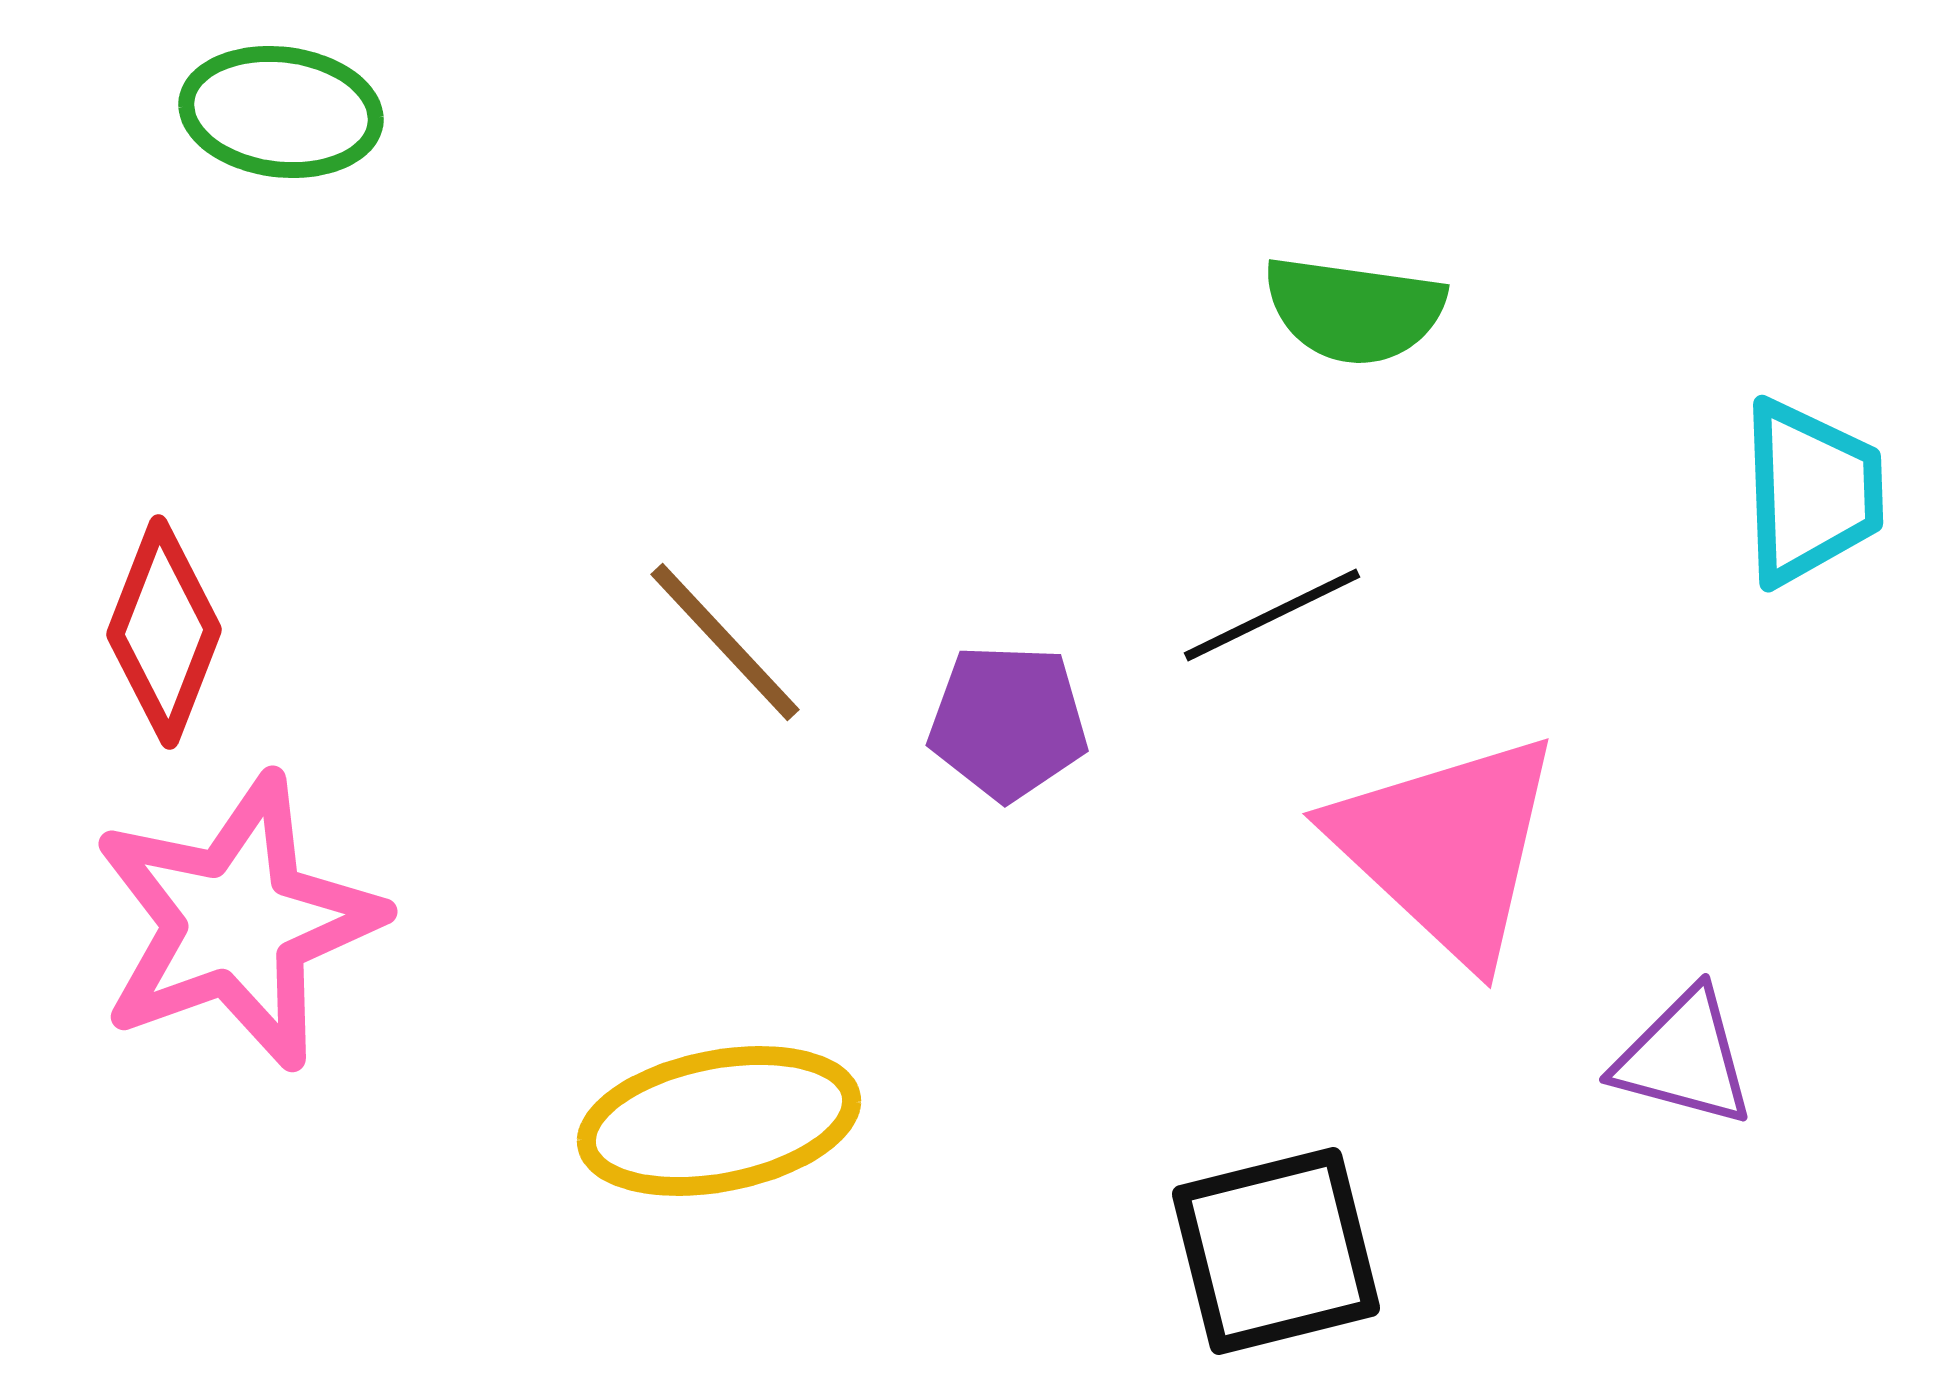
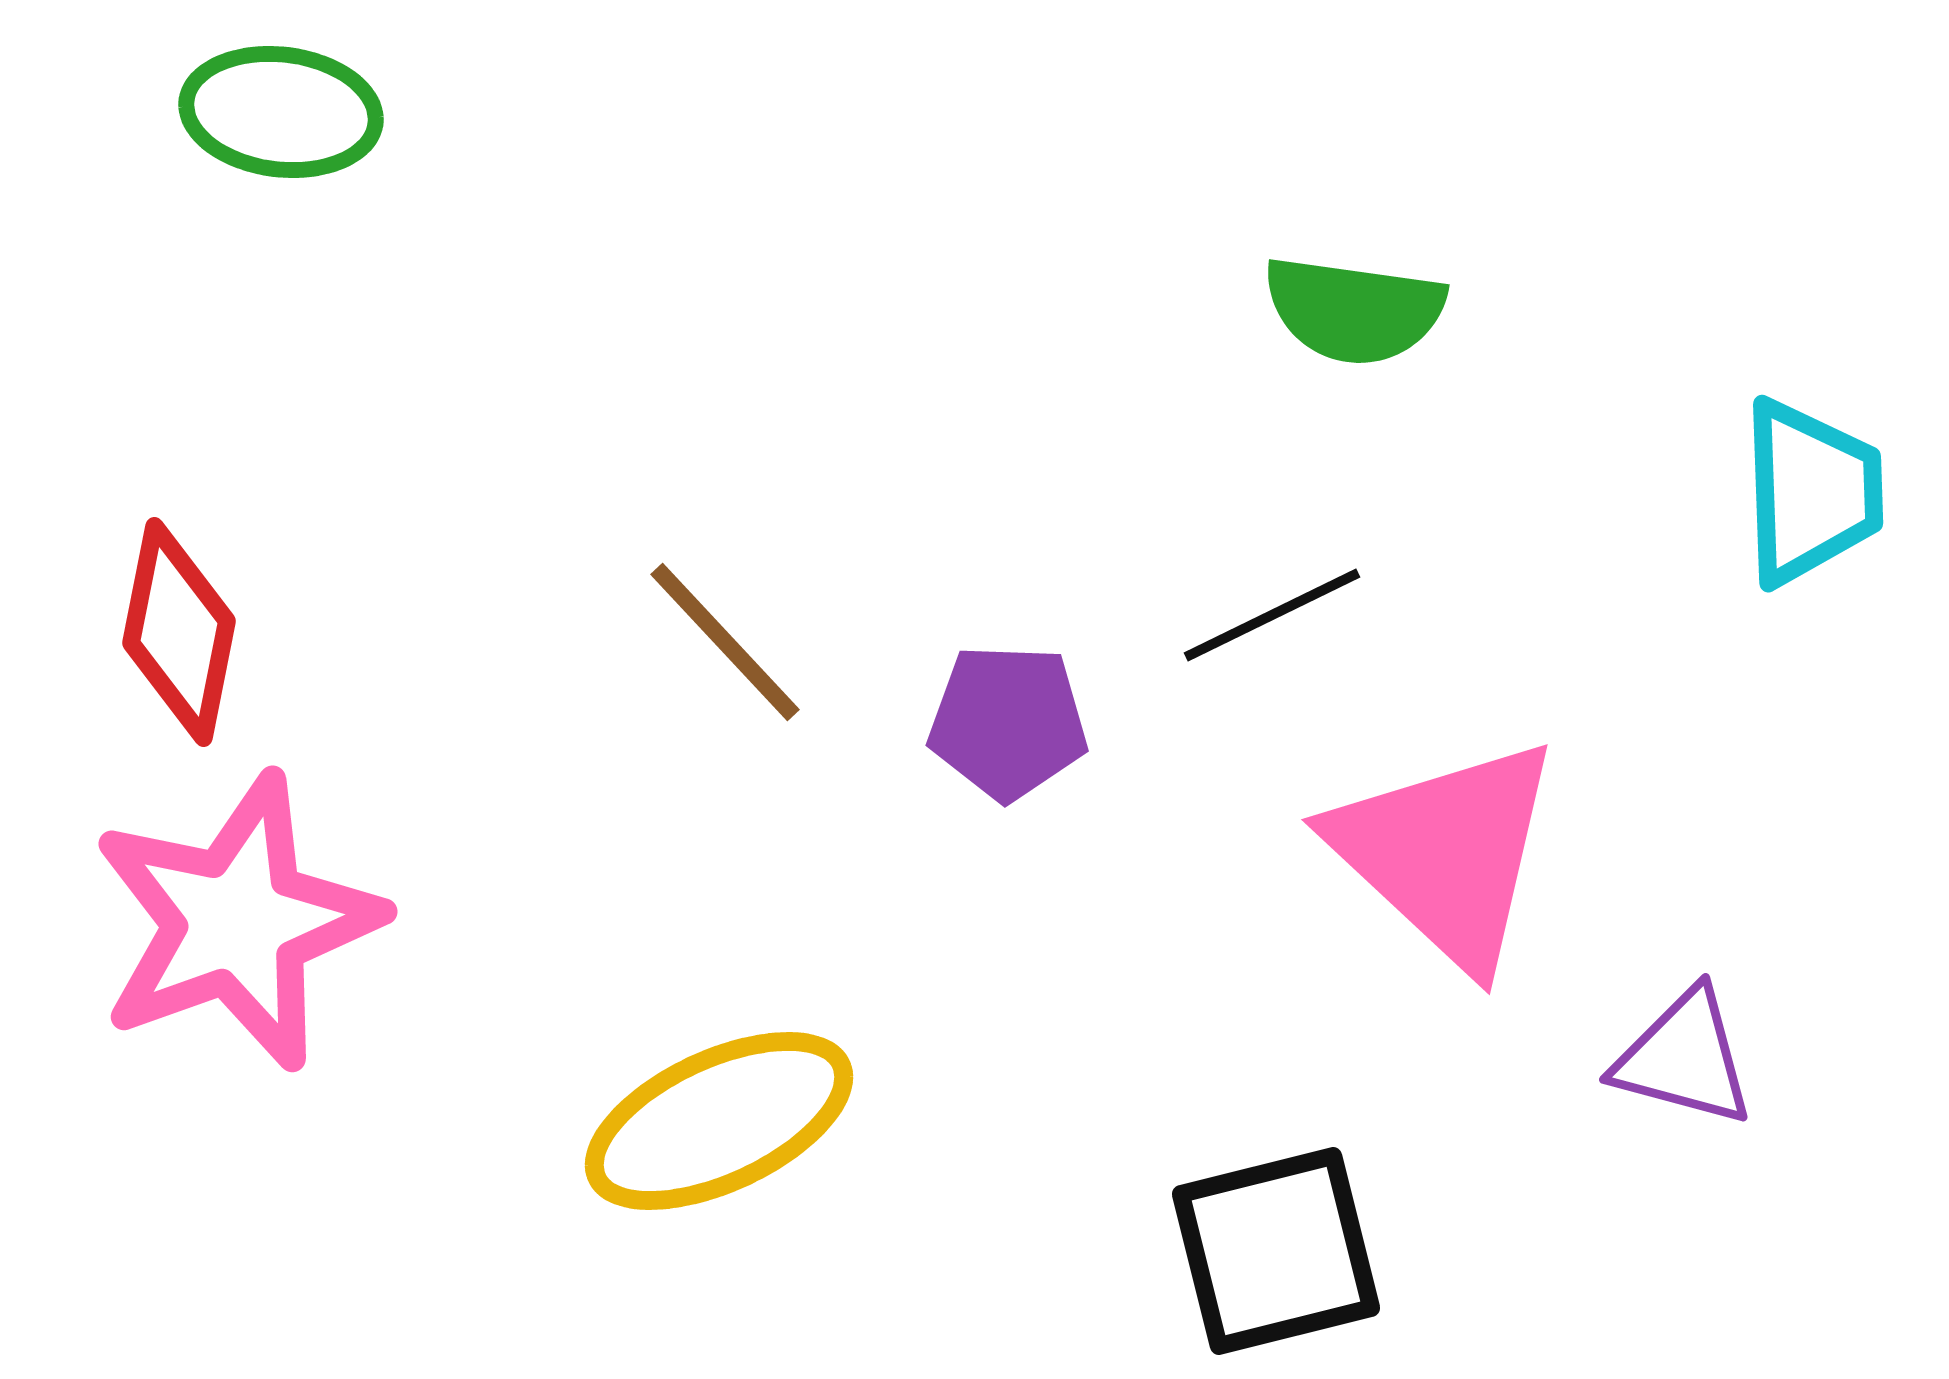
red diamond: moved 15 px right; rotated 10 degrees counterclockwise
pink triangle: moved 1 px left, 6 px down
yellow ellipse: rotated 14 degrees counterclockwise
